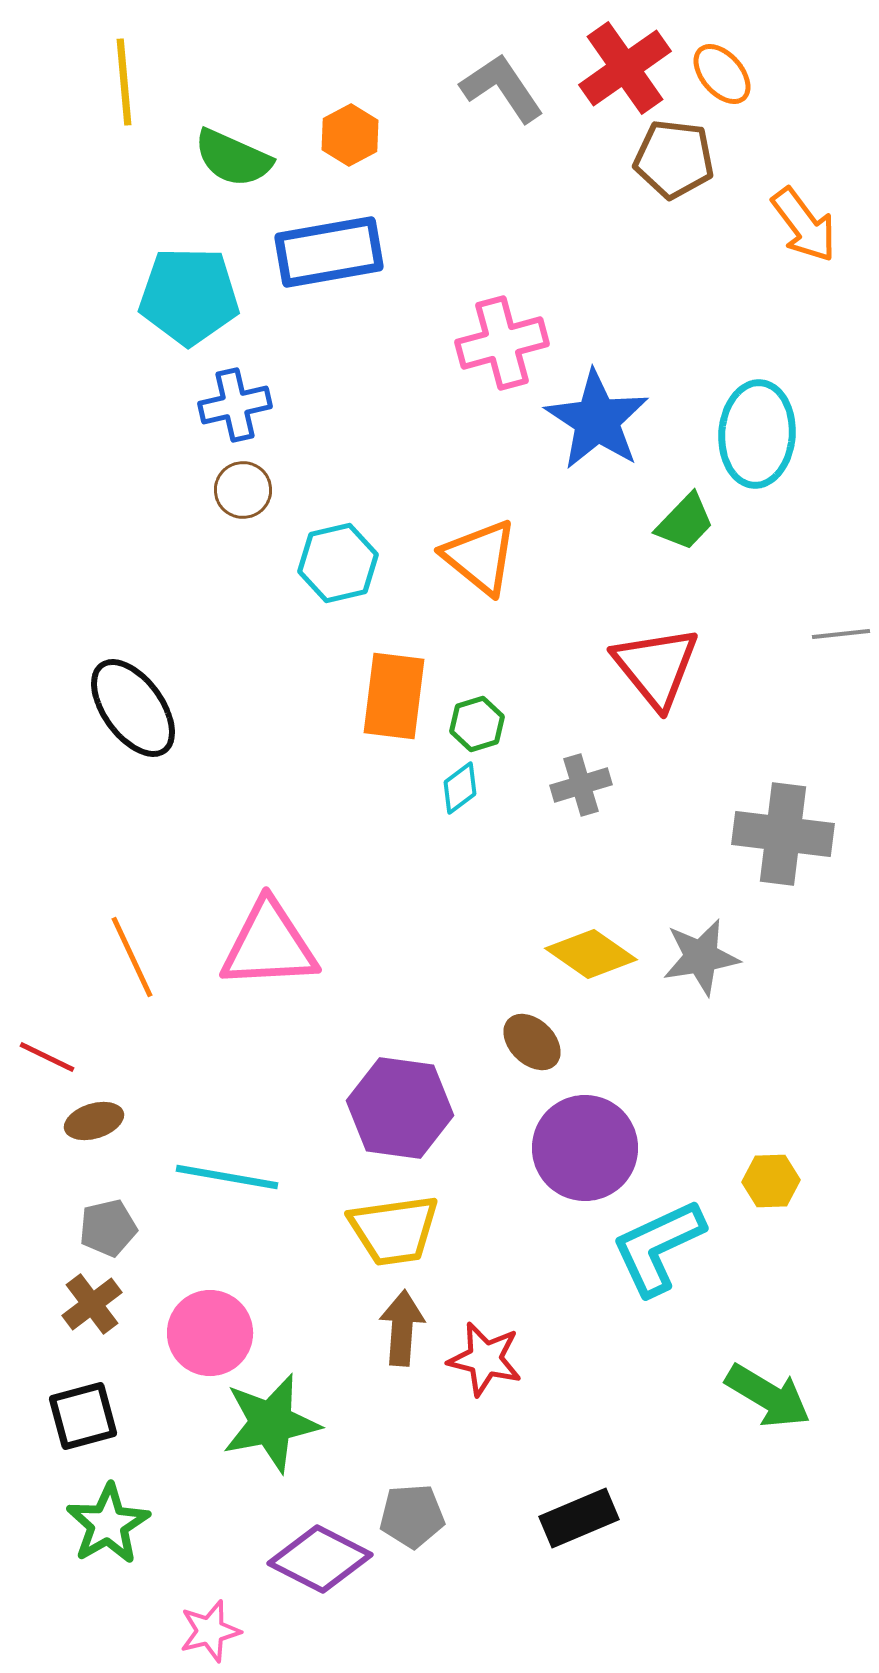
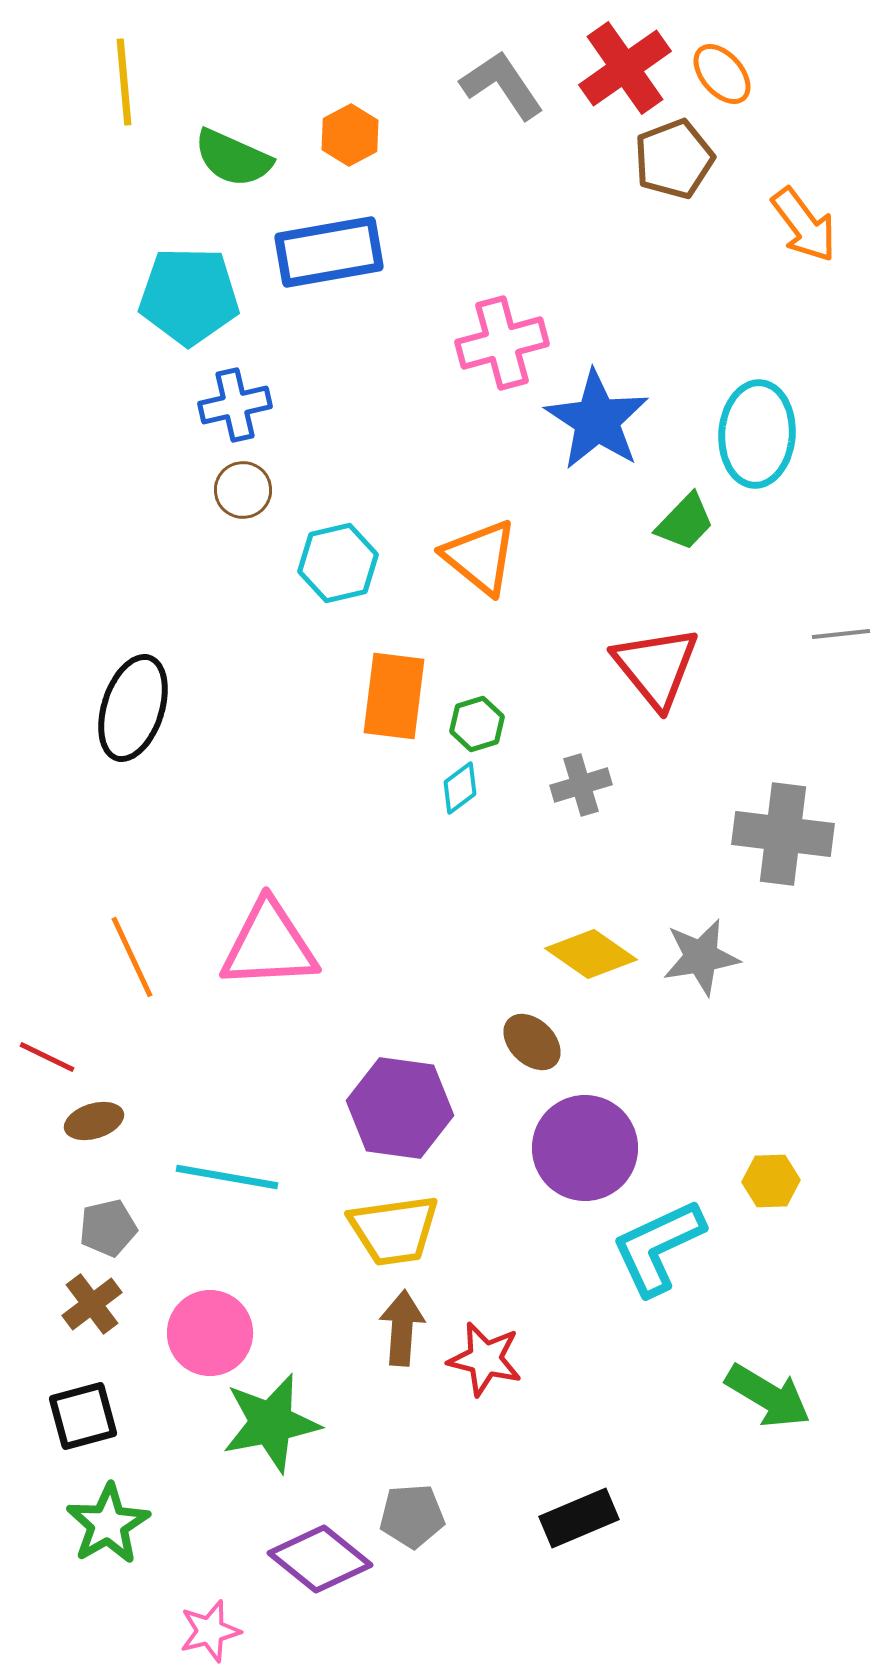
gray L-shape at (502, 88): moved 3 px up
brown pentagon at (674, 159): rotated 28 degrees counterclockwise
black ellipse at (133, 708): rotated 54 degrees clockwise
purple diamond at (320, 1559): rotated 12 degrees clockwise
